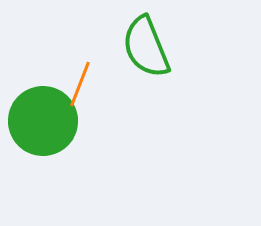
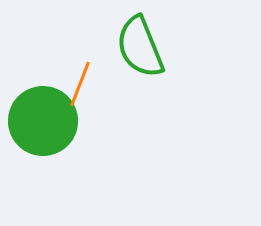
green semicircle: moved 6 px left
